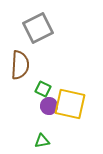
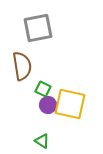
gray square: rotated 16 degrees clockwise
brown semicircle: moved 2 px right, 1 px down; rotated 12 degrees counterclockwise
purple circle: moved 1 px left, 1 px up
green triangle: rotated 42 degrees clockwise
